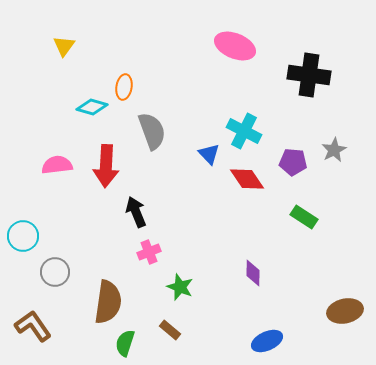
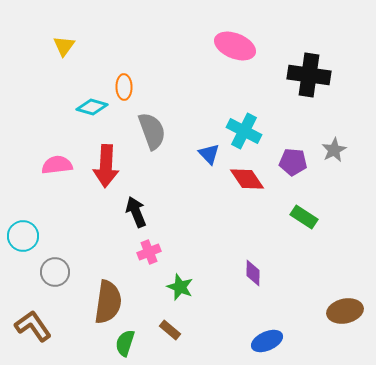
orange ellipse: rotated 10 degrees counterclockwise
